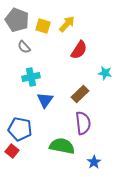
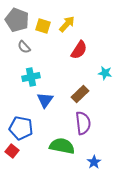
blue pentagon: moved 1 px right, 1 px up
